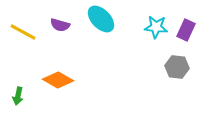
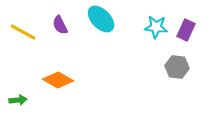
purple semicircle: rotated 48 degrees clockwise
green arrow: moved 4 px down; rotated 108 degrees counterclockwise
